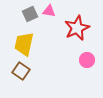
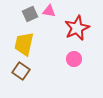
pink circle: moved 13 px left, 1 px up
